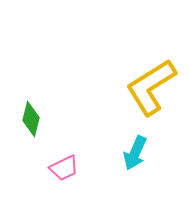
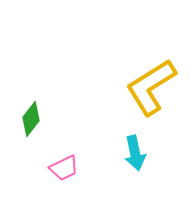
green diamond: rotated 24 degrees clockwise
cyan arrow: rotated 36 degrees counterclockwise
